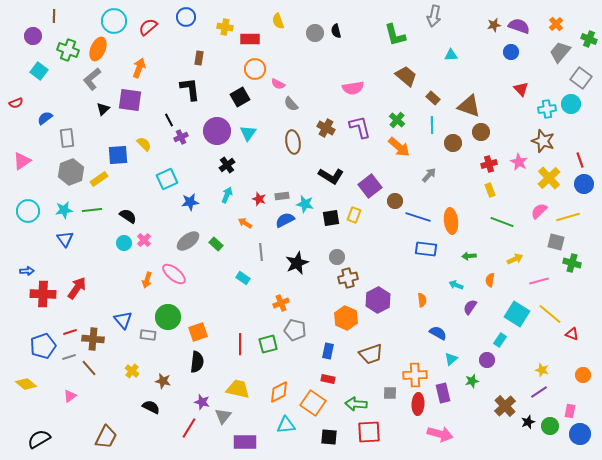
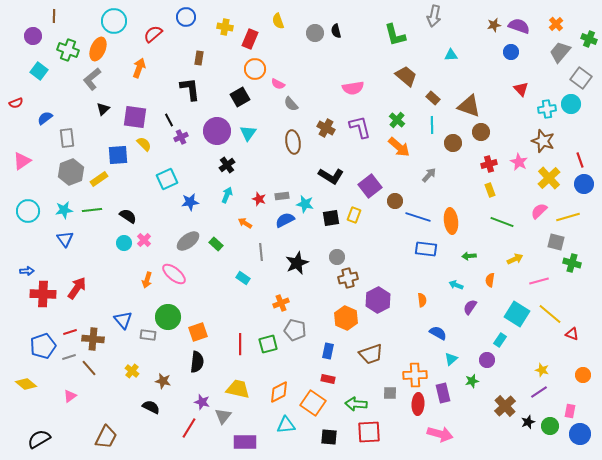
red semicircle at (148, 27): moved 5 px right, 7 px down
red rectangle at (250, 39): rotated 66 degrees counterclockwise
purple square at (130, 100): moved 5 px right, 17 px down
